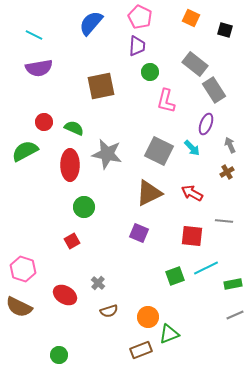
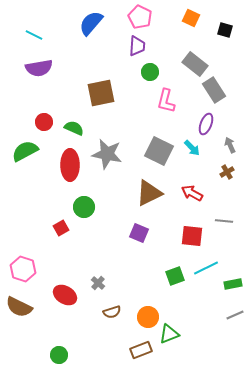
brown square at (101, 86): moved 7 px down
red square at (72, 241): moved 11 px left, 13 px up
brown semicircle at (109, 311): moved 3 px right, 1 px down
